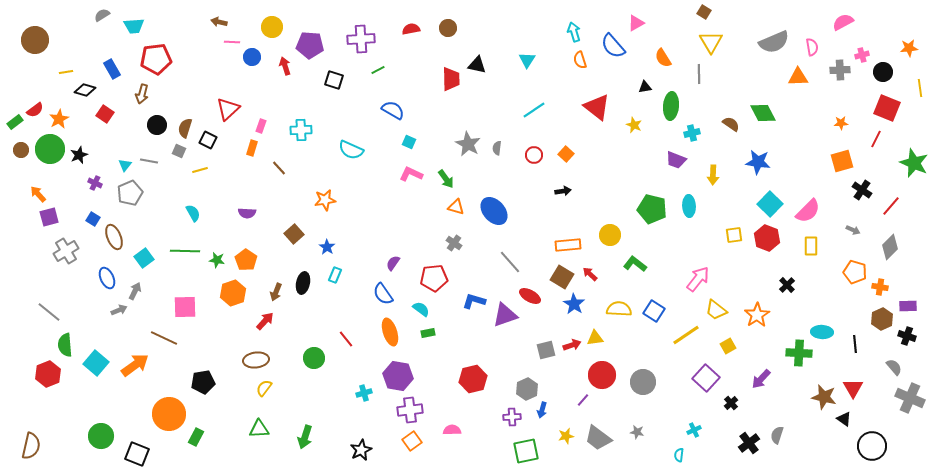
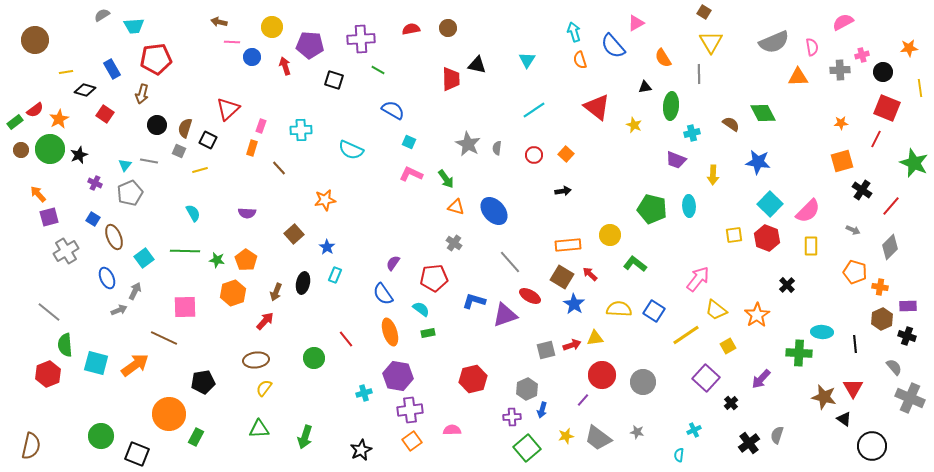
green line at (378, 70): rotated 56 degrees clockwise
cyan square at (96, 363): rotated 25 degrees counterclockwise
green square at (526, 451): moved 1 px right, 3 px up; rotated 28 degrees counterclockwise
